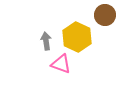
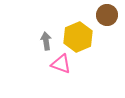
brown circle: moved 2 px right
yellow hexagon: moved 1 px right; rotated 12 degrees clockwise
